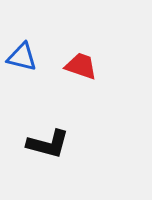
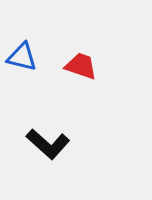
black L-shape: rotated 27 degrees clockwise
